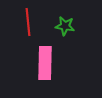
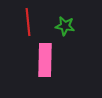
pink rectangle: moved 3 px up
